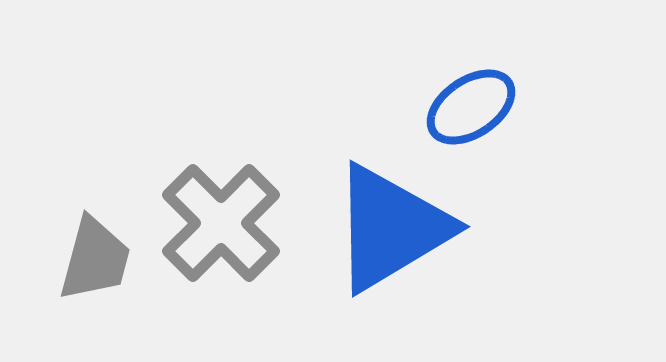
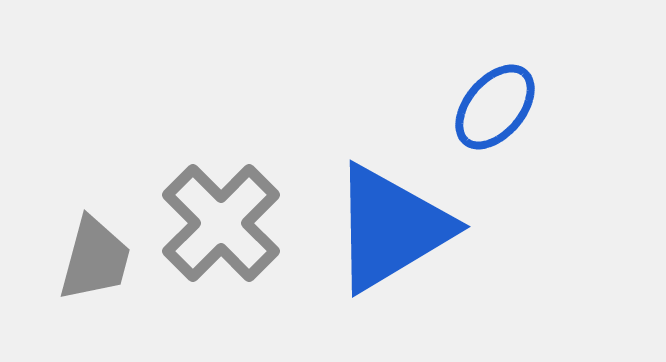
blue ellipse: moved 24 px right; rotated 16 degrees counterclockwise
